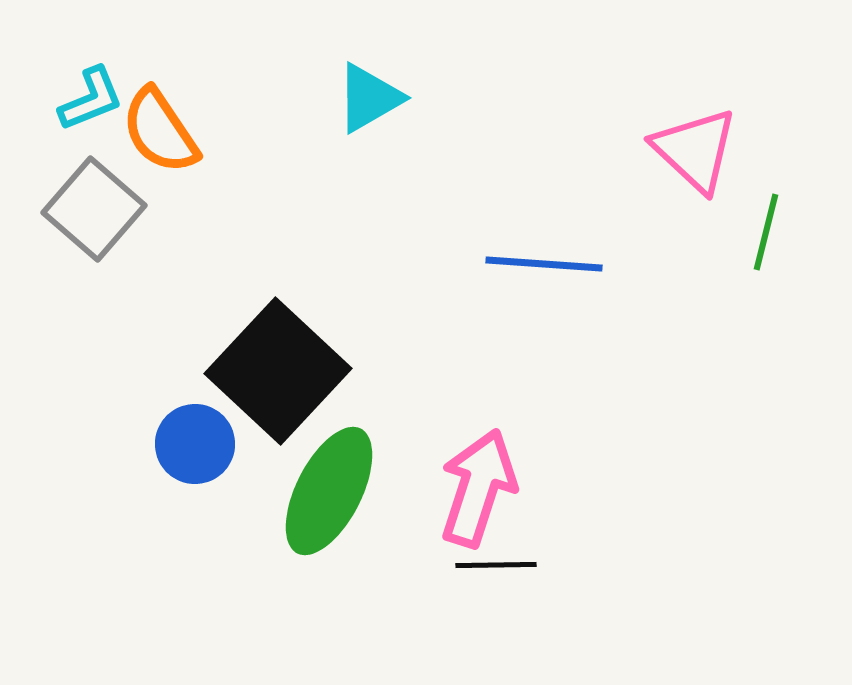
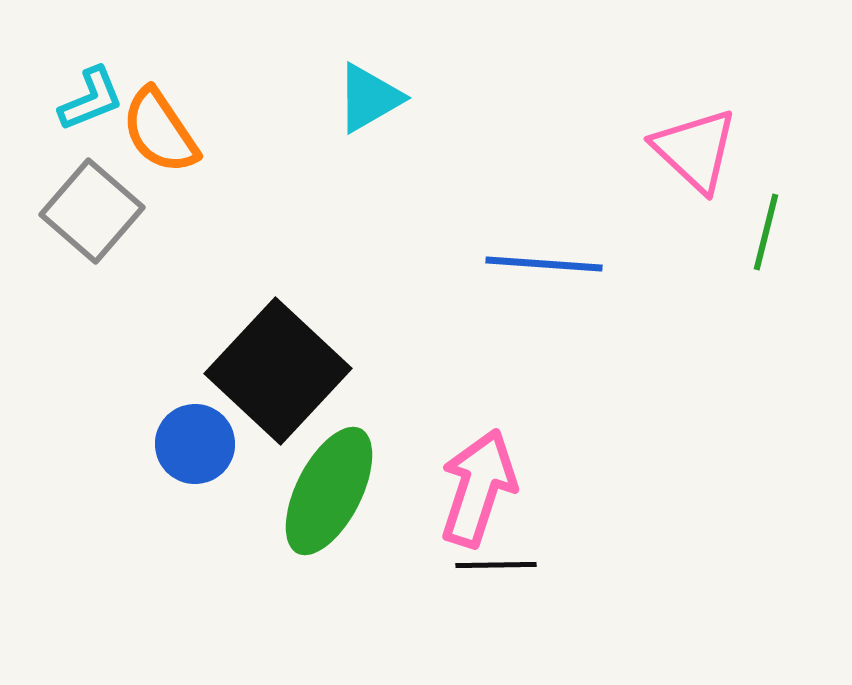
gray square: moved 2 px left, 2 px down
